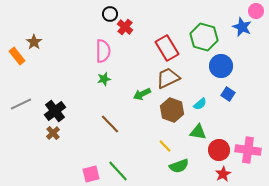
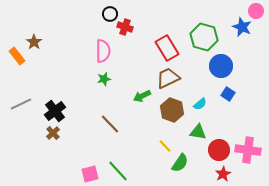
red cross: rotated 21 degrees counterclockwise
green arrow: moved 2 px down
green semicircle: moved 1 px right, 3 px up; rotated 36 degrees counterclockwise
pink square: moved 1 px left
